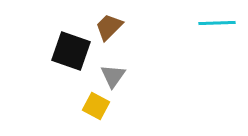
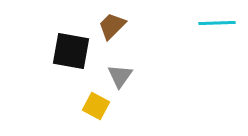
brown trapezoid: moved 3 px right, 1 px up
black square: rotated 9 degrees counterclockwise
gray triangle: moved 7 px right
